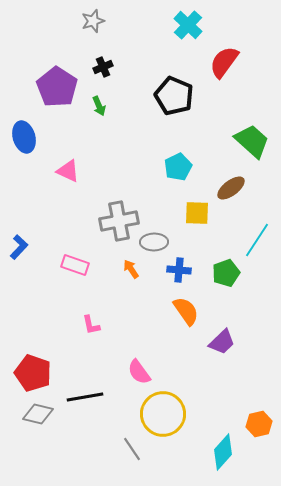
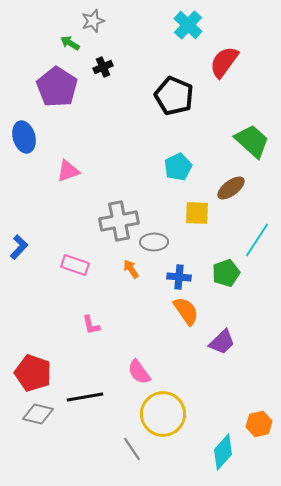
green arrow: moved 29 px left, 63 px up; rotated 144 degrees clockwise
pink triangle: rotated 45 degrees counterclockwise
blue cross: moved 7 px down
